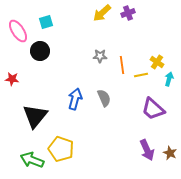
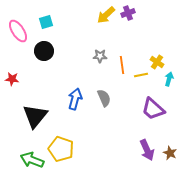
yellow arrow: moved 4 px right, 2 px down
black circle: moved 4 px right
